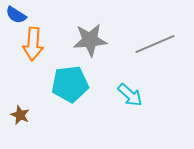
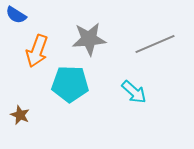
gray star: moved 1 px left, 1 px up
orange arrow: moved 4 px right, 7 px down; rotated 16 degrees clockwise
cyan pentagon: rotated 9 degrees clockwise
cyan arrow: moved 4 px right, 3 px up
